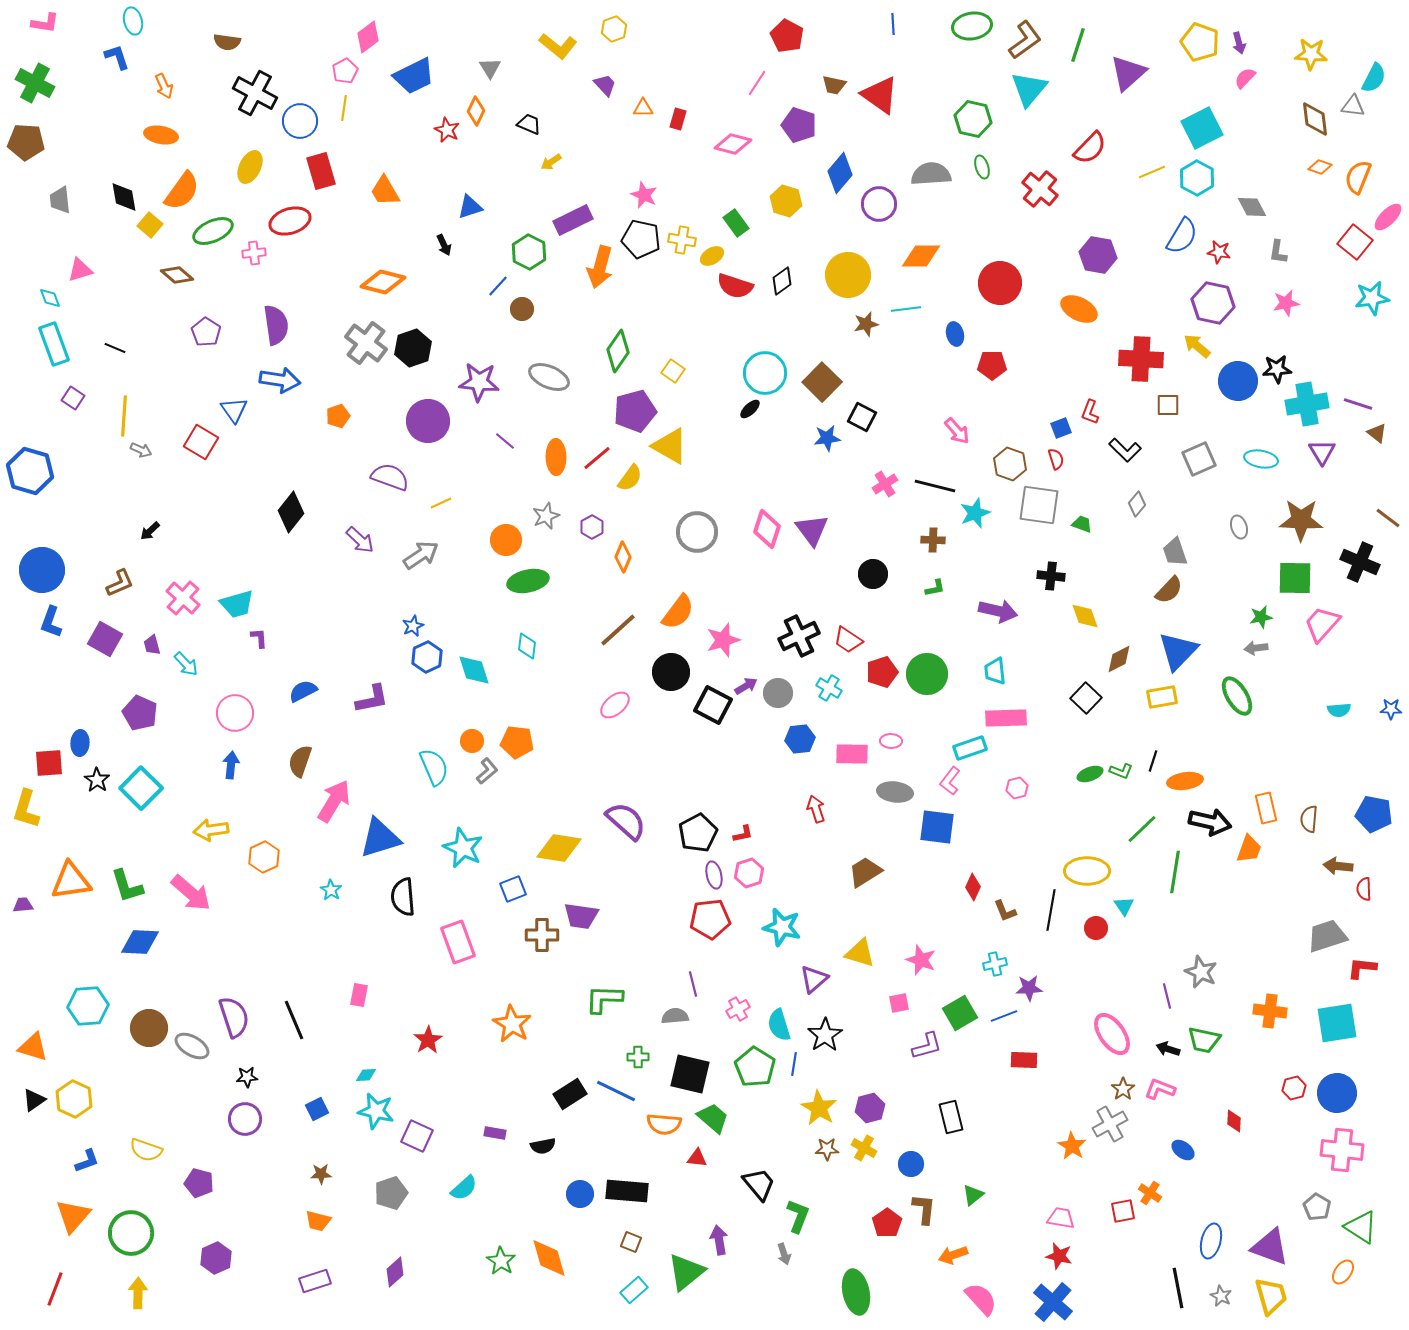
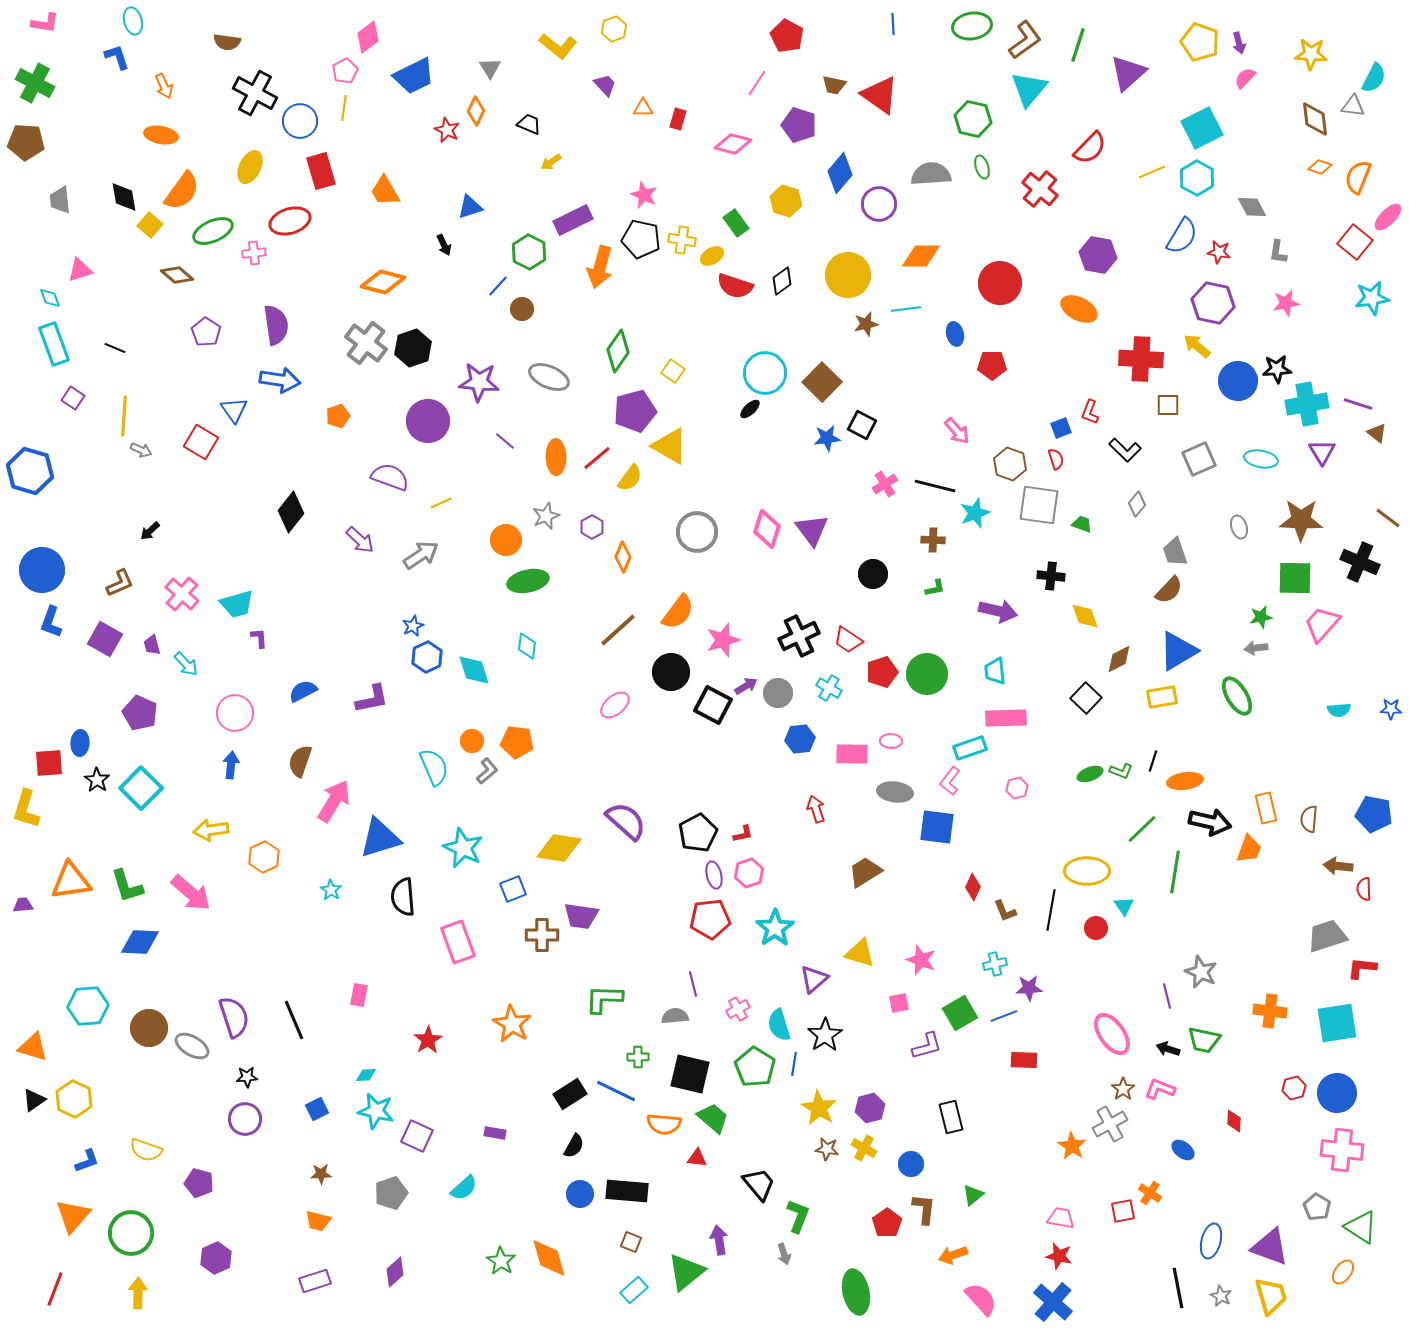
black square at (862, 417): moved 8 px down
pink cross at (183, 598): moved 1 px left, 4 px up
blue triangle at (1178, 651): rotated 15 degrees clockwise
cyan star at (782, 927): moved 7 px left, 1 px down; rotated 24 degrees clockwise
black semicircle at (543, 1146): moved 31 px right; rotated 50 degrees counterclockwise
brown star at (827, 1149): rotated 10 degrees clockwise
